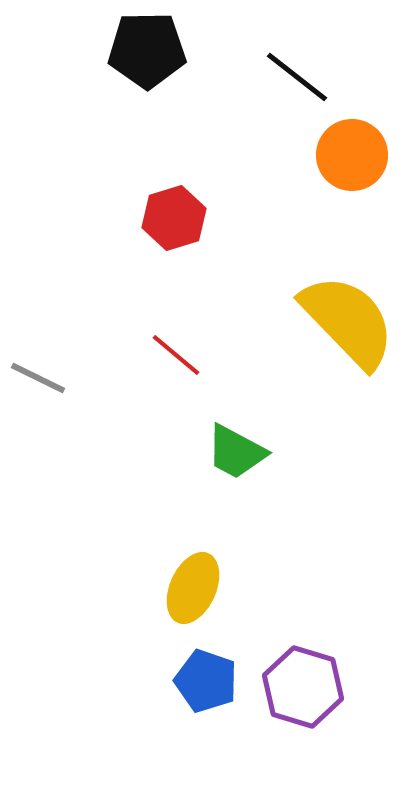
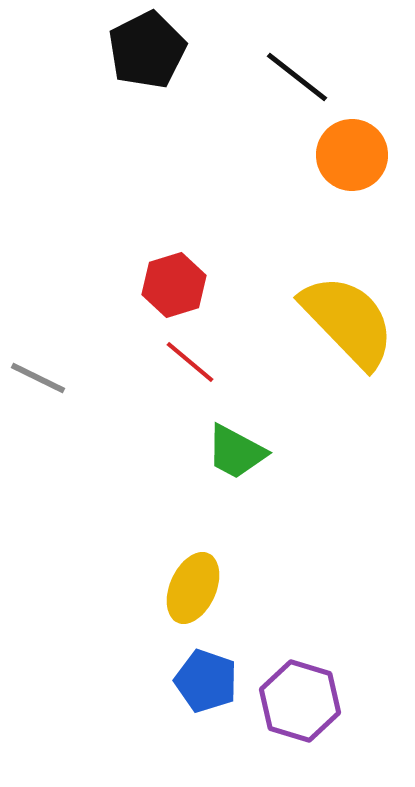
black pentagon: rotated 26 degrees counterclockwise
red hexagon: moved 67 px down
red line: moved 14 px right, 7 px down
purple hexagon: moved 3 px left, 14 px down
